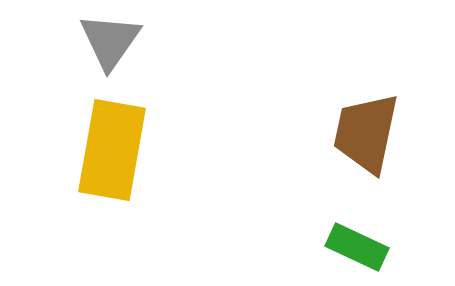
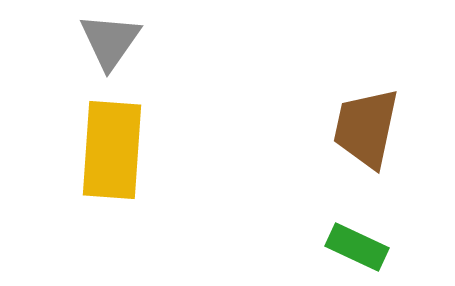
brown trapezoid: moved 5 px up
yellow rectangle: rotated 6 degrees counterclockwise
